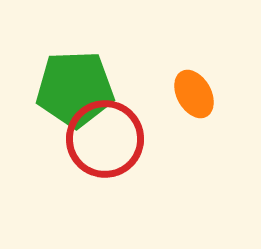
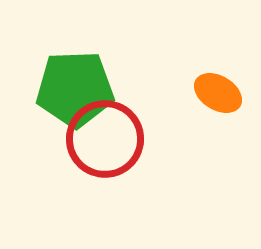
orange ellipse: moved 24 px right, 1 px up; rotated 30 degrees counterclockwise
